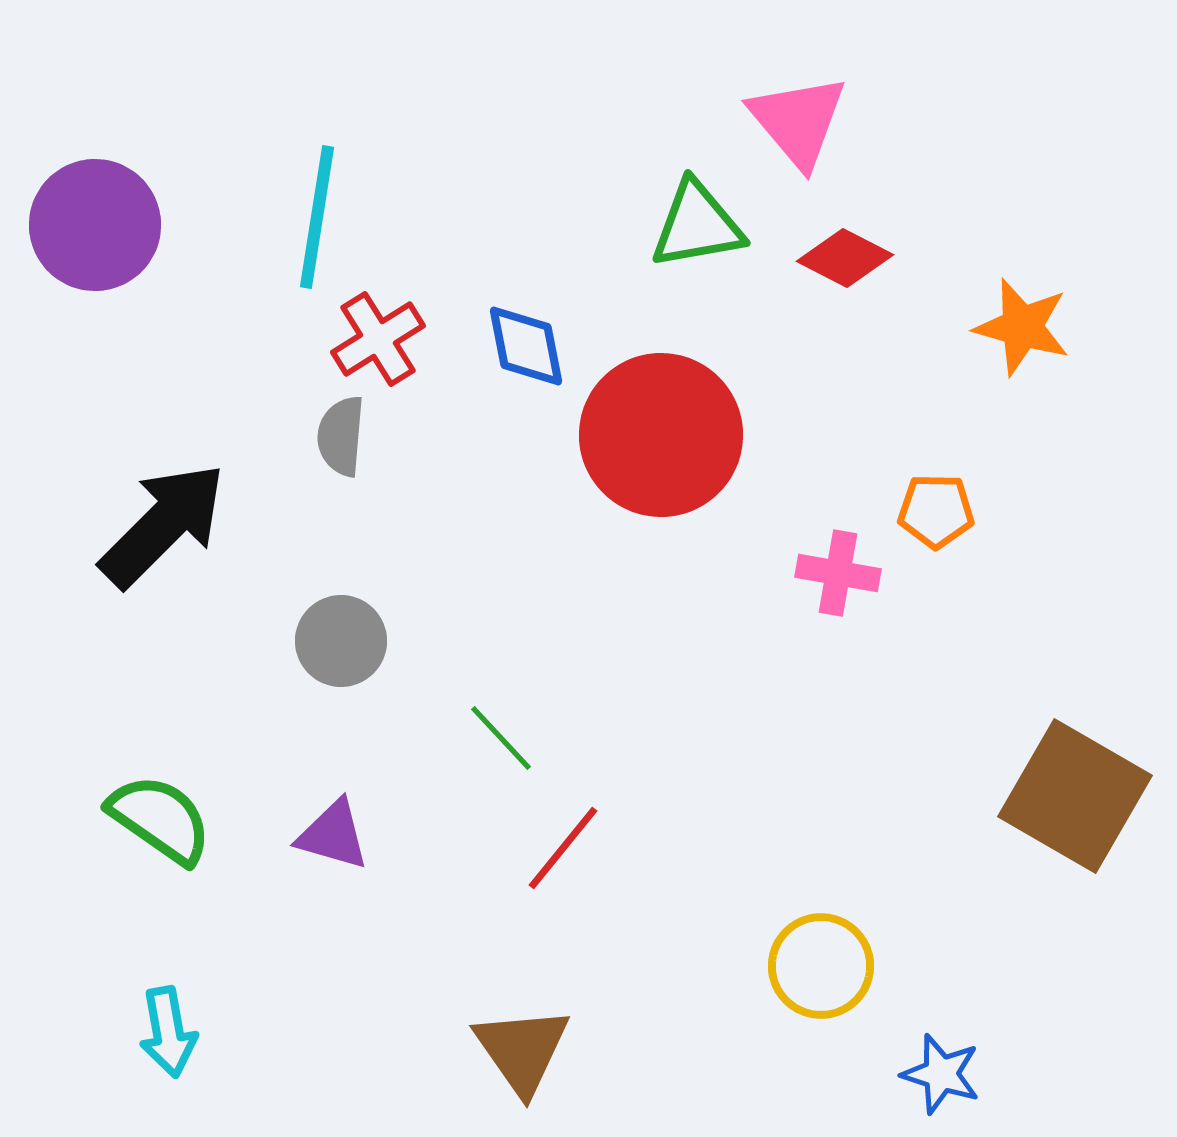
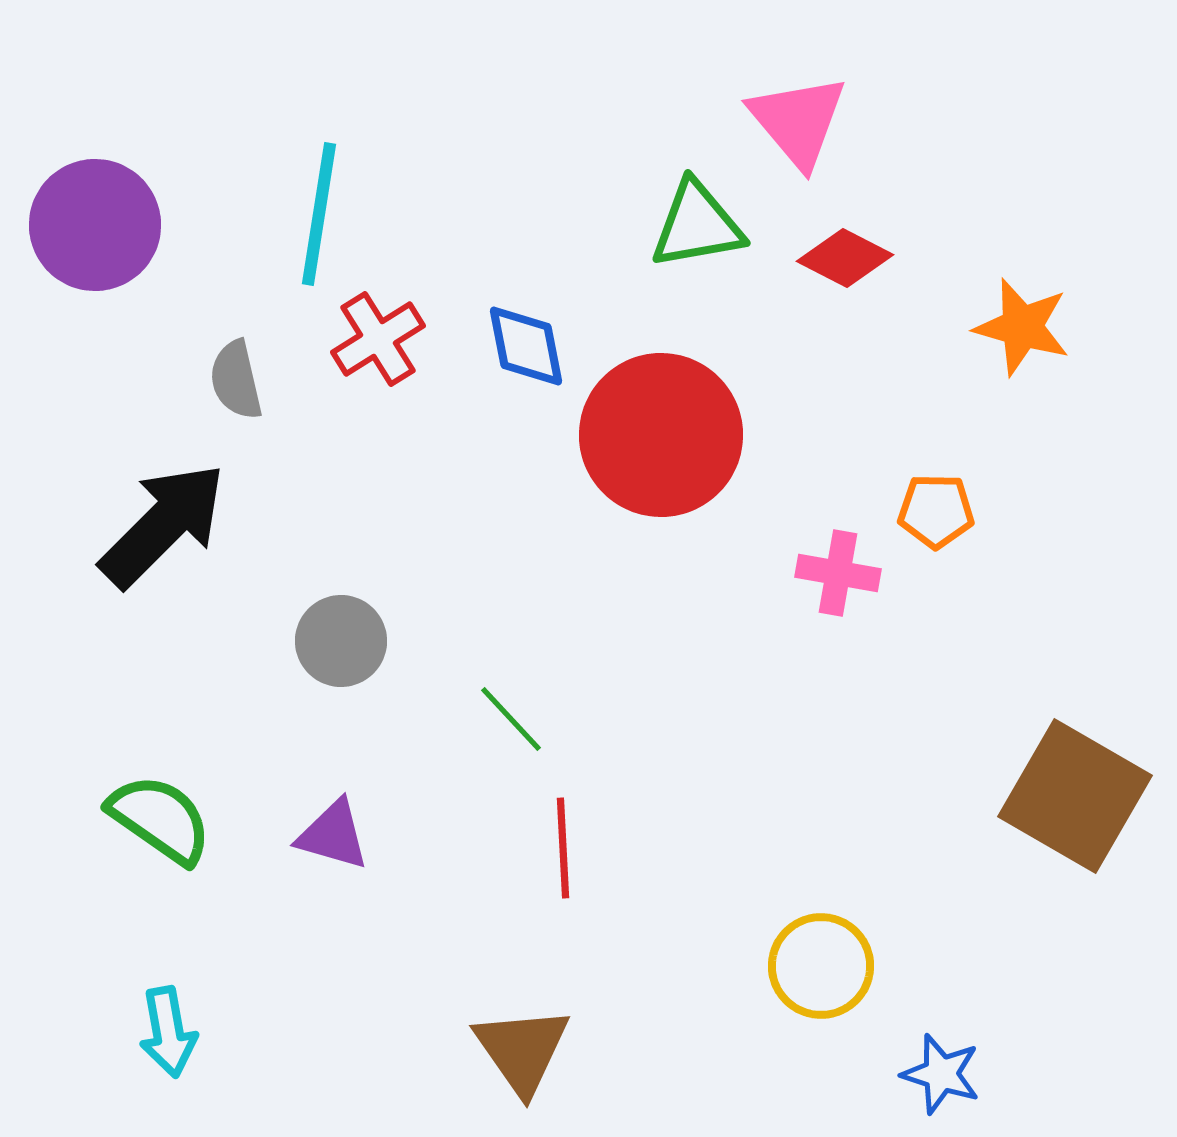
cyan line: moved 2 px right, 3 px up
gray semicircle: moved 105 px left, 56 px up; rotated 18 degrees counterclockwise
green line: moved 10 px right, 19 px up
red line: rotated 42 degrees counterclockwise
